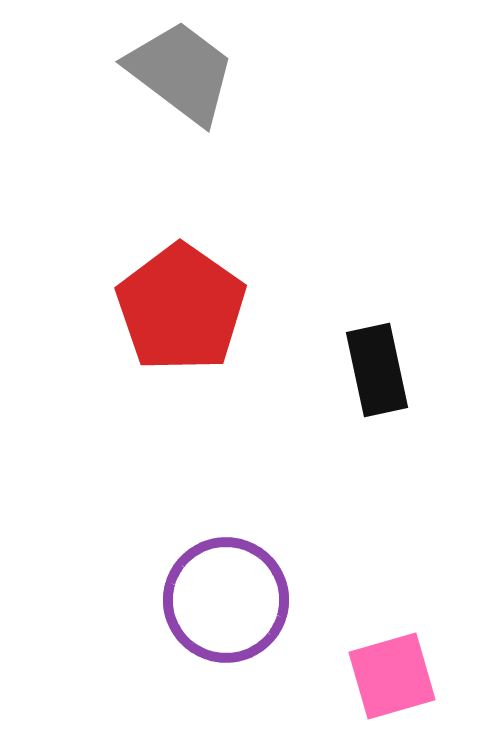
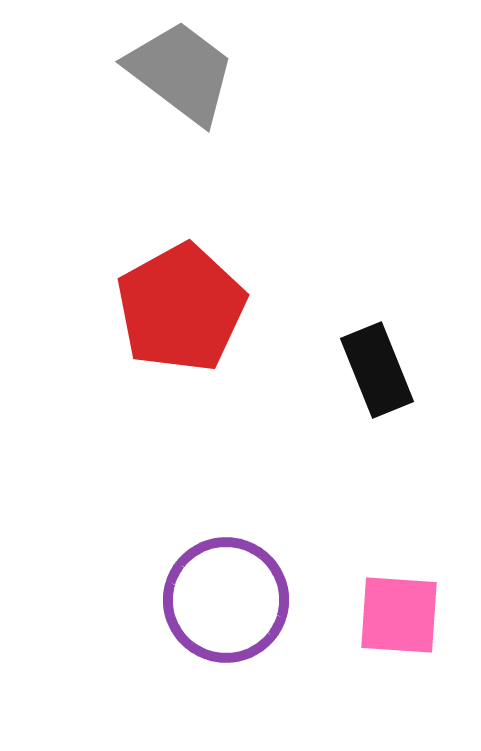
red pentagon: rotated 8 degrees clockwise
black rectangle: rotated 10 degrees counterclockwise
pink square: moved 7 px right, 61 px up; rotated 20 degrees clockwise
